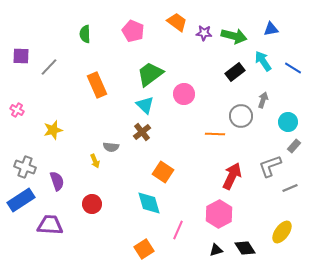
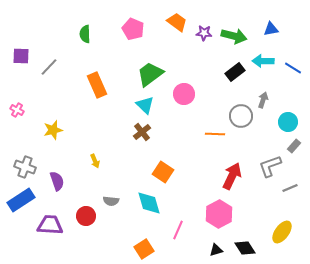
pink pentagon at (133, 31): moved 2 px up
cyan arrow at (263, 61): rotated 55 degrees counterclockwise
gray semicircle at (111, 147): moved 54 px down
red circle at (92, 204): moved 6 px left, 12 px down
